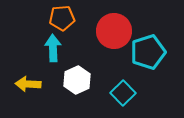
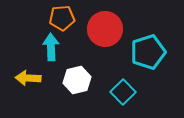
red circle: moved 9 px left, 2 px up
cyan arrow: moved 2 px left, 1 px up
white hexagon: rotated 12 degrees clockwise
yellow arrow: moved 6 px up
cyan square: moved 1 px up
